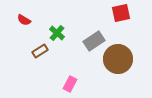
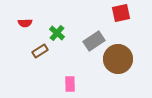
red semicircle: moved 1 px right, 3 px down; rotated 32 degrees counterclockwise
pink rectangle: rotated 28 degrees counterclockwise
